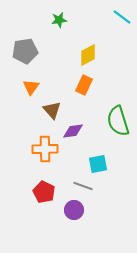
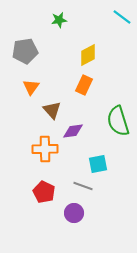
purple circle: moved 3 px down
